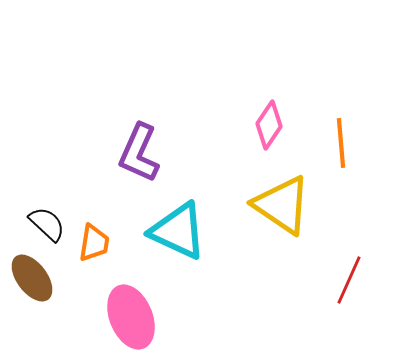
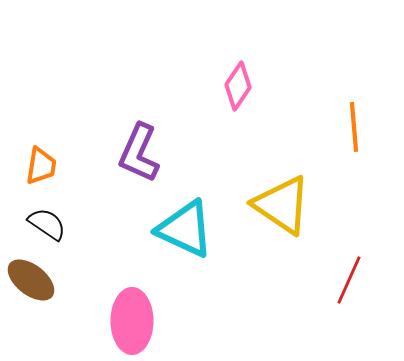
pink diamond: moved 31 px left, 39 px up
orange line: moved 13 px right, 16 px up
black semicircle: rotated 9 degrees counterclockwise
cyan triangle: moved 7 px right, 2 px up
orange trapezoid: moved 53 px left, 77 px up
brown ellipse: moved 1 px left, 2 px down; rotated 15 degrees counterclockwise
pink ellipse: moved 1 px right, 4 px down; rotated 22 degrees clockwise
